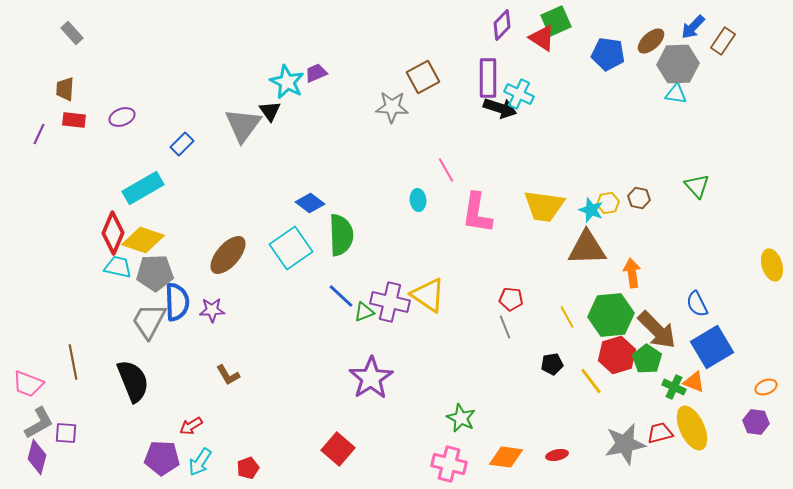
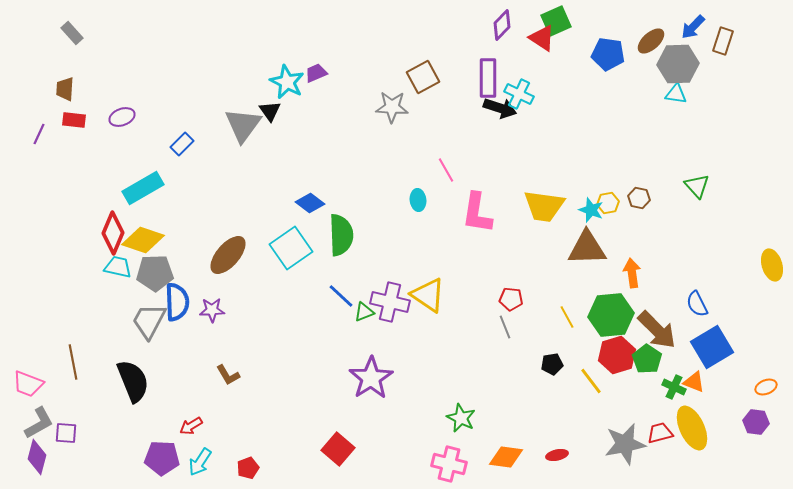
brown rectangle at (723, 41): rotated 16 degrees counterclockwise
